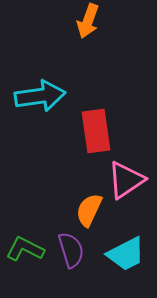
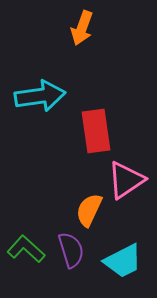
orange arrow: moved 6 px left, 7 px down
green L-shape: moved 1 px right; rotated 15 degrees clockwise
cyan trapezoid: moved 3 px left, 7 px down
